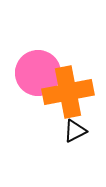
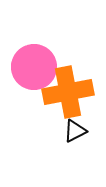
pink circle: moved 4 px left, 6 px up
